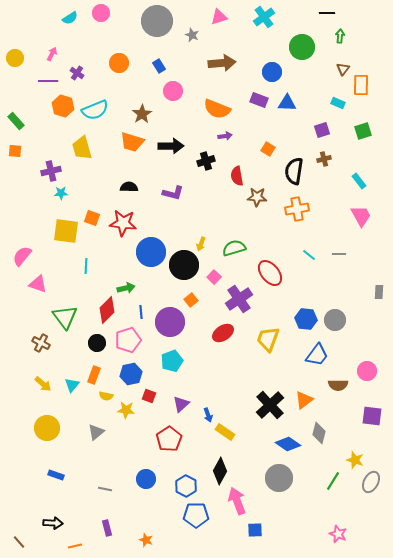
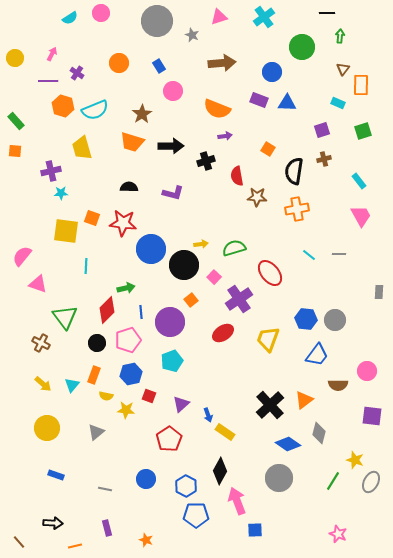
yellow arrow at (201, 244): rotated 120 degrees counterclockwise
blue circle at (151, 252): moved 3 px up
